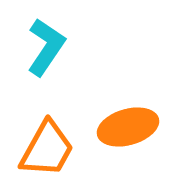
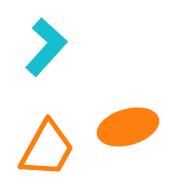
cyan L-shape: rotated 8 degrees clockwise
